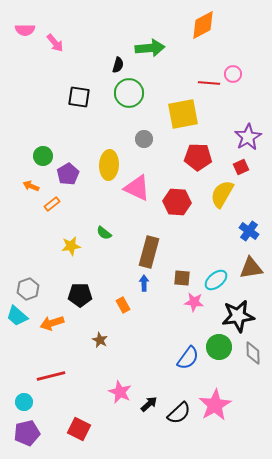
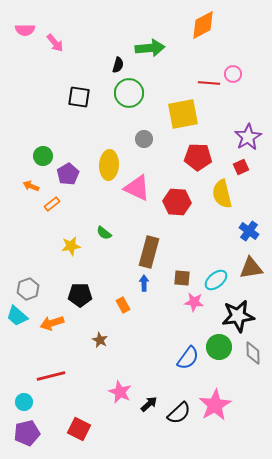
yellow semicircle at (222, 194): rotated 44 degrees counterclockwise
